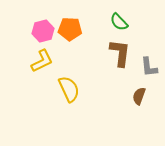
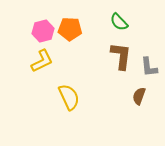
brown L-shape: moved 1 px right, 3 px down
yellow semicircle: moved 8 px down
